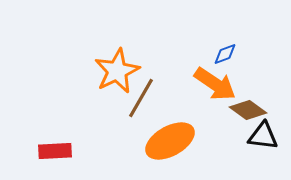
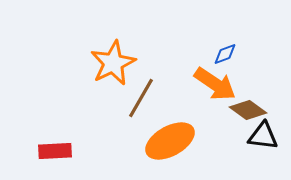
orange star: moved 4 px left, 8 px up
